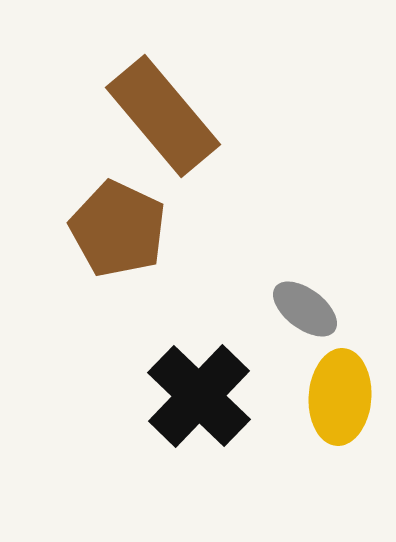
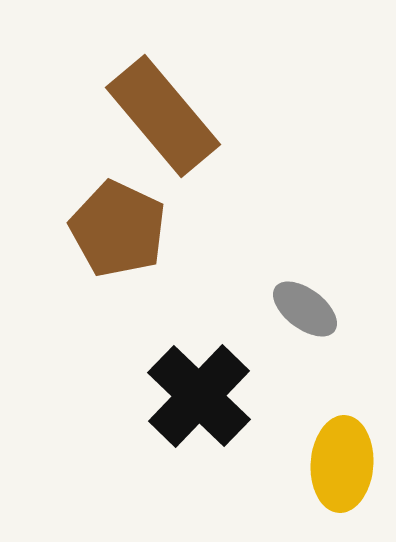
yellow ellipse: moved 2 px right, 67 px down
